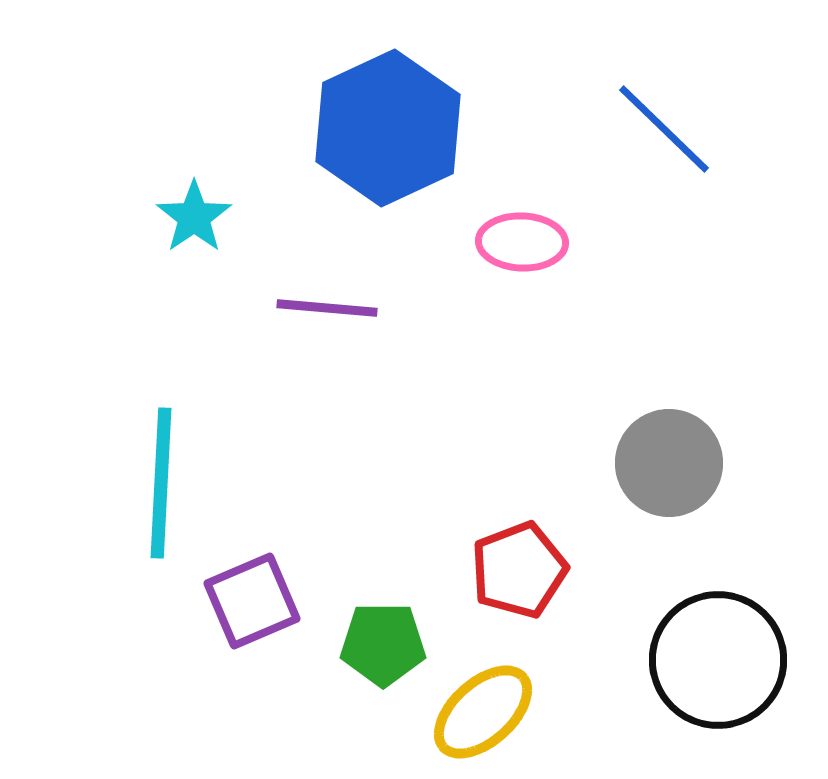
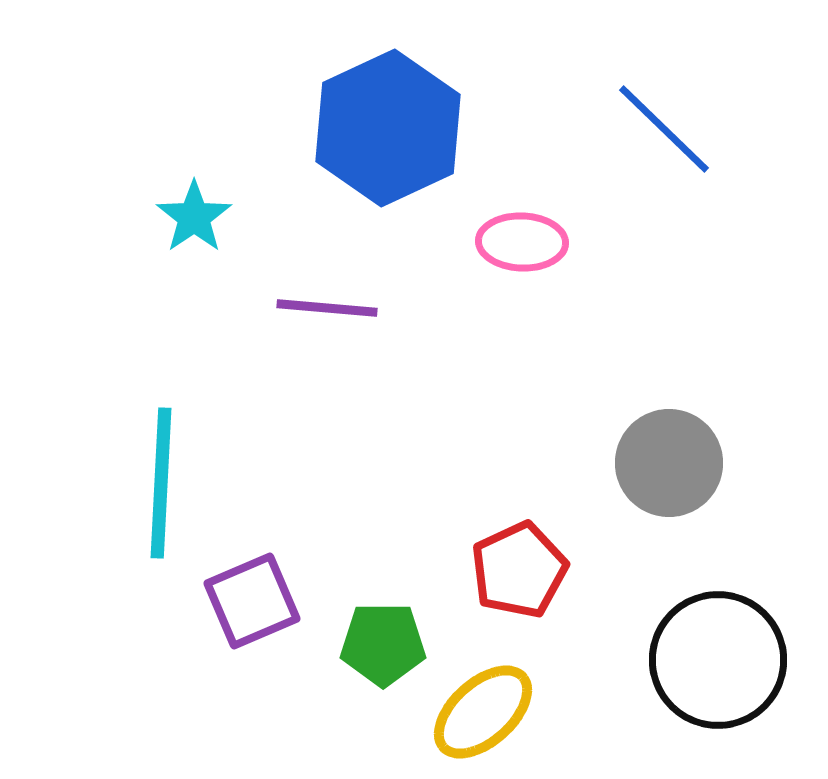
red pentagon: rotated 4 degrees counterclockwise
